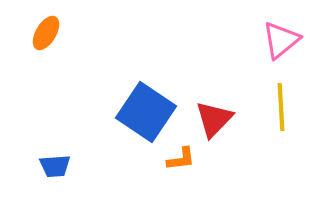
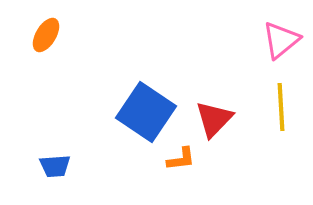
orange ellipse: moved 2 px down
